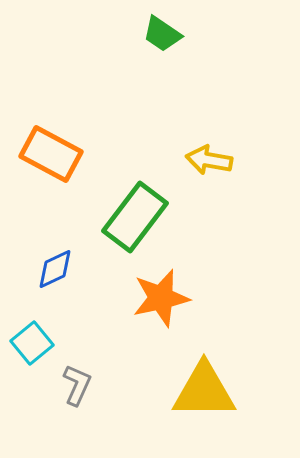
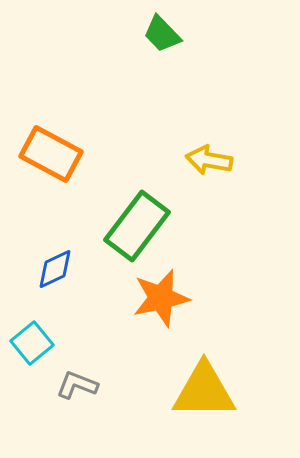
green trapezoid: rotated 12 degrees clockwise
green rectangle: moved 2 px right, 9 px down
gray L-shape: rotated 93 degrees counterclockwise
